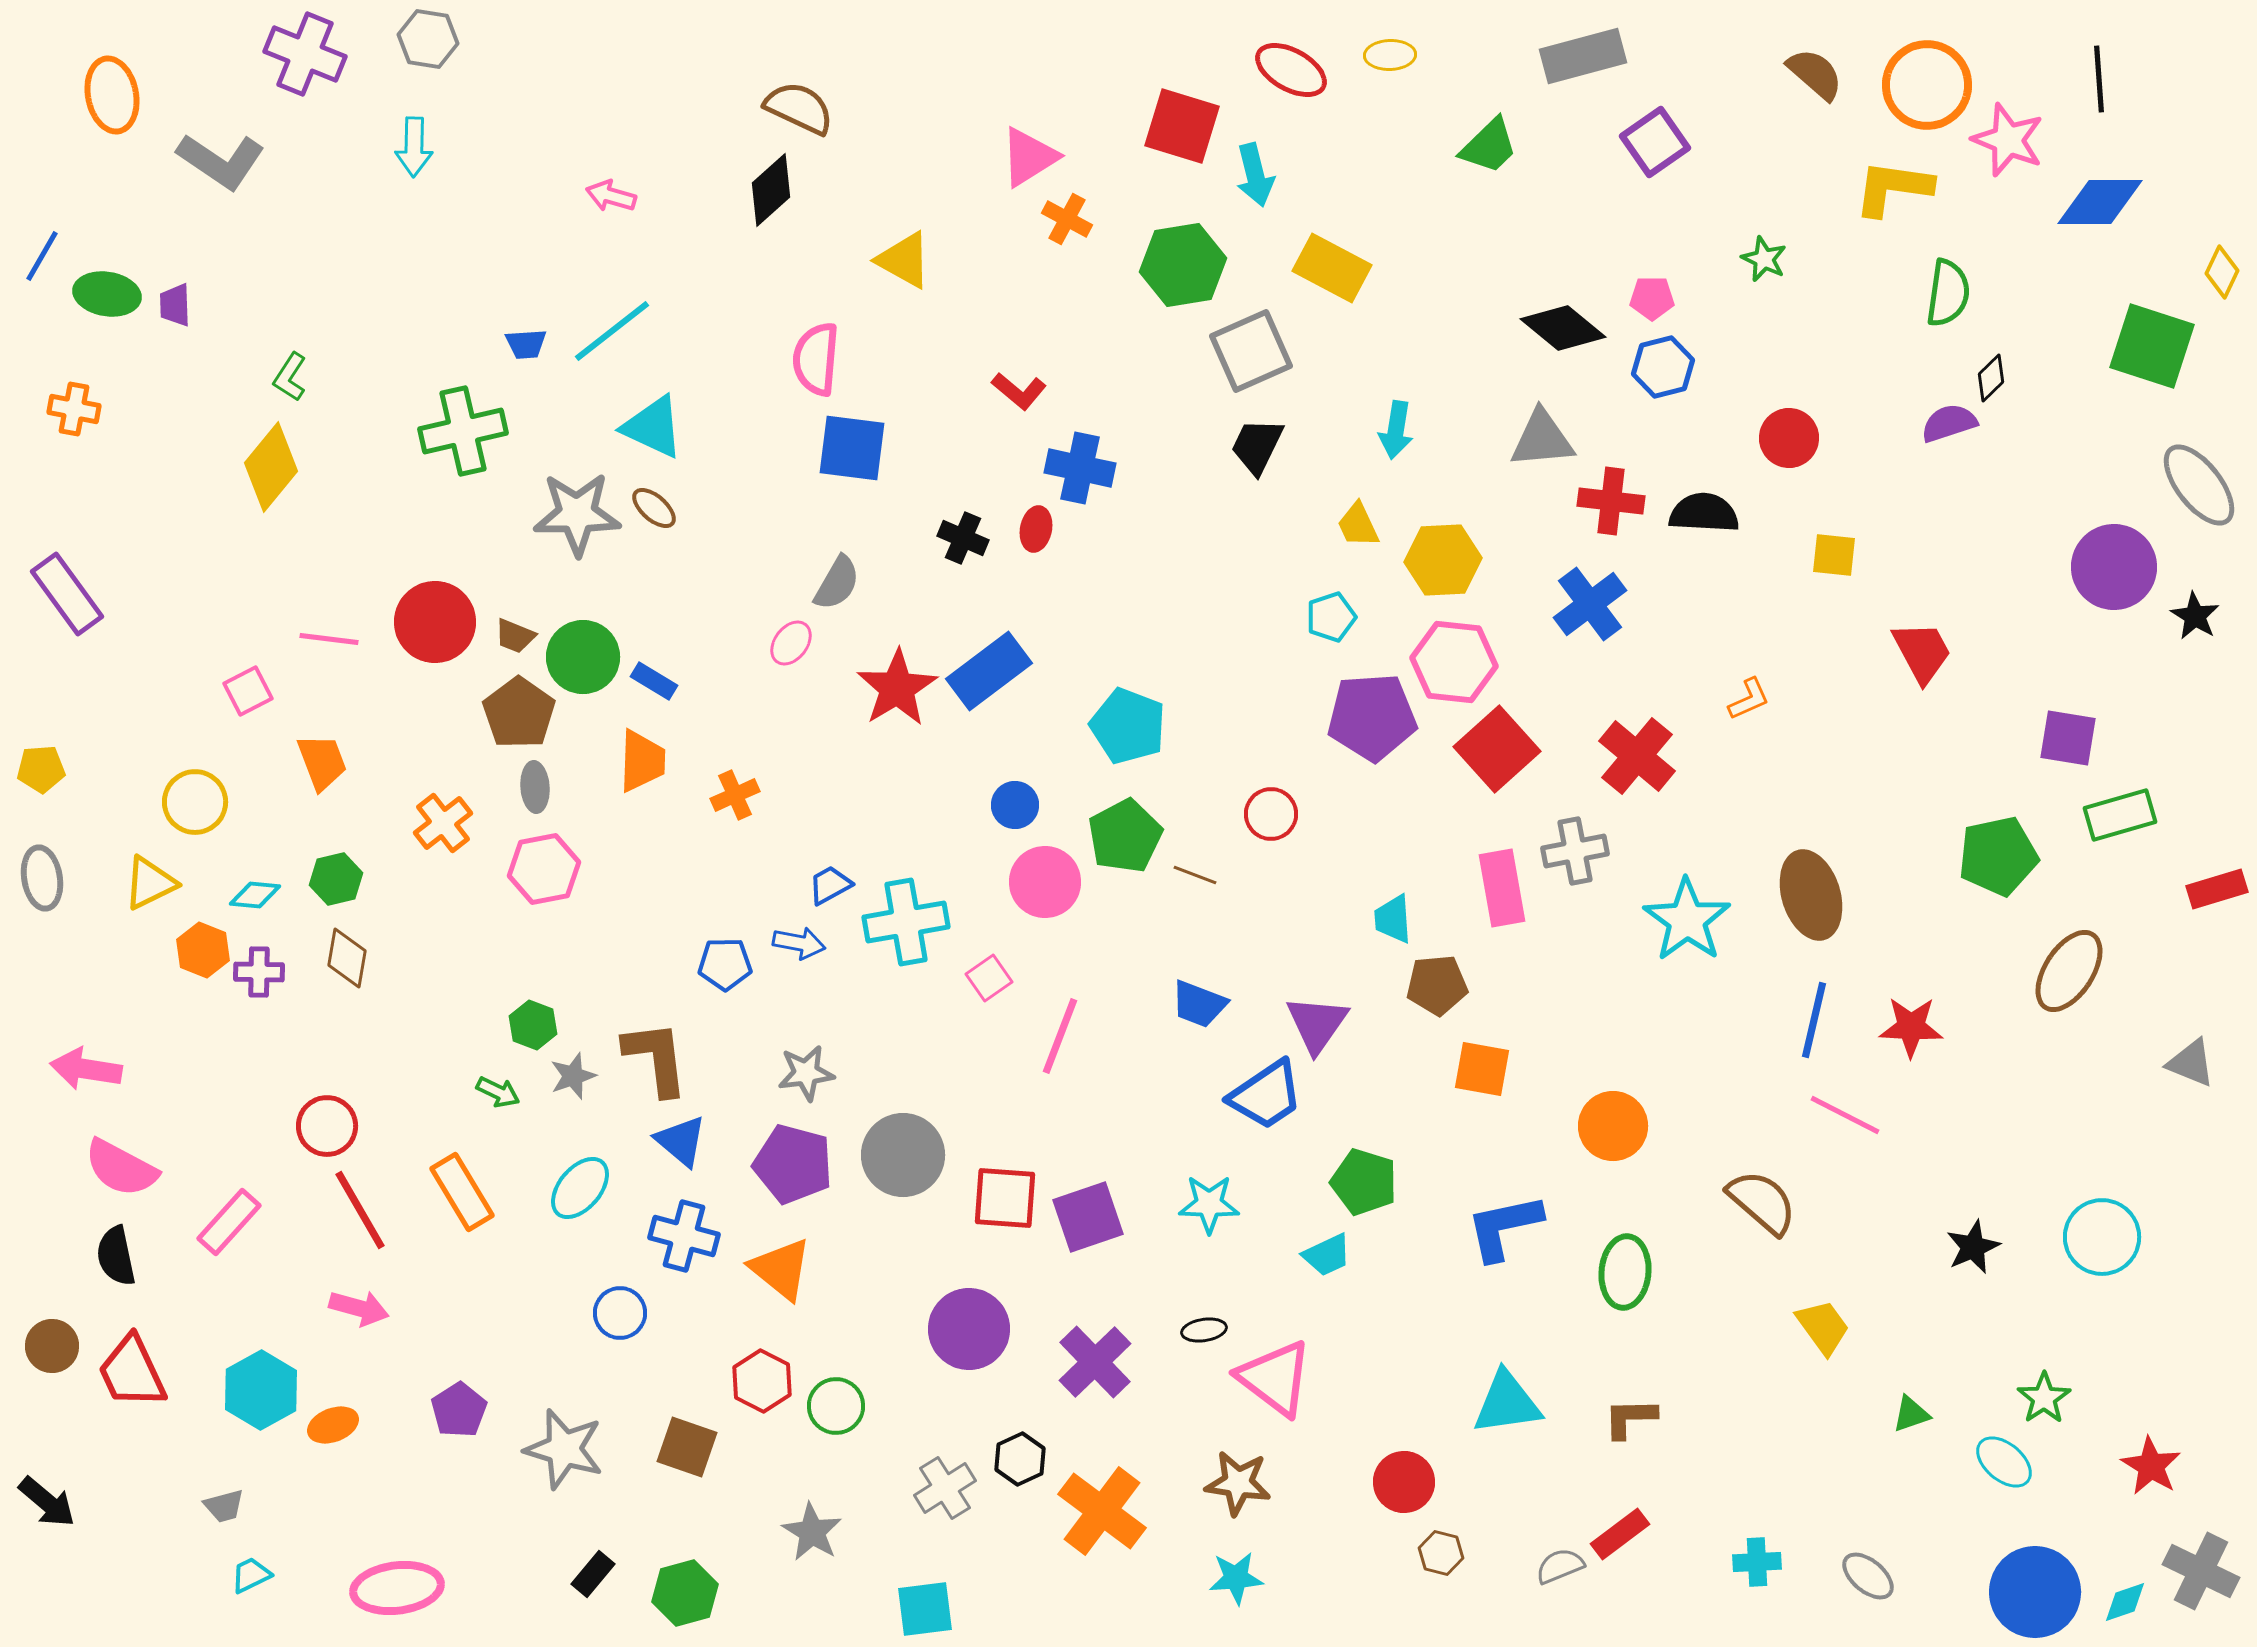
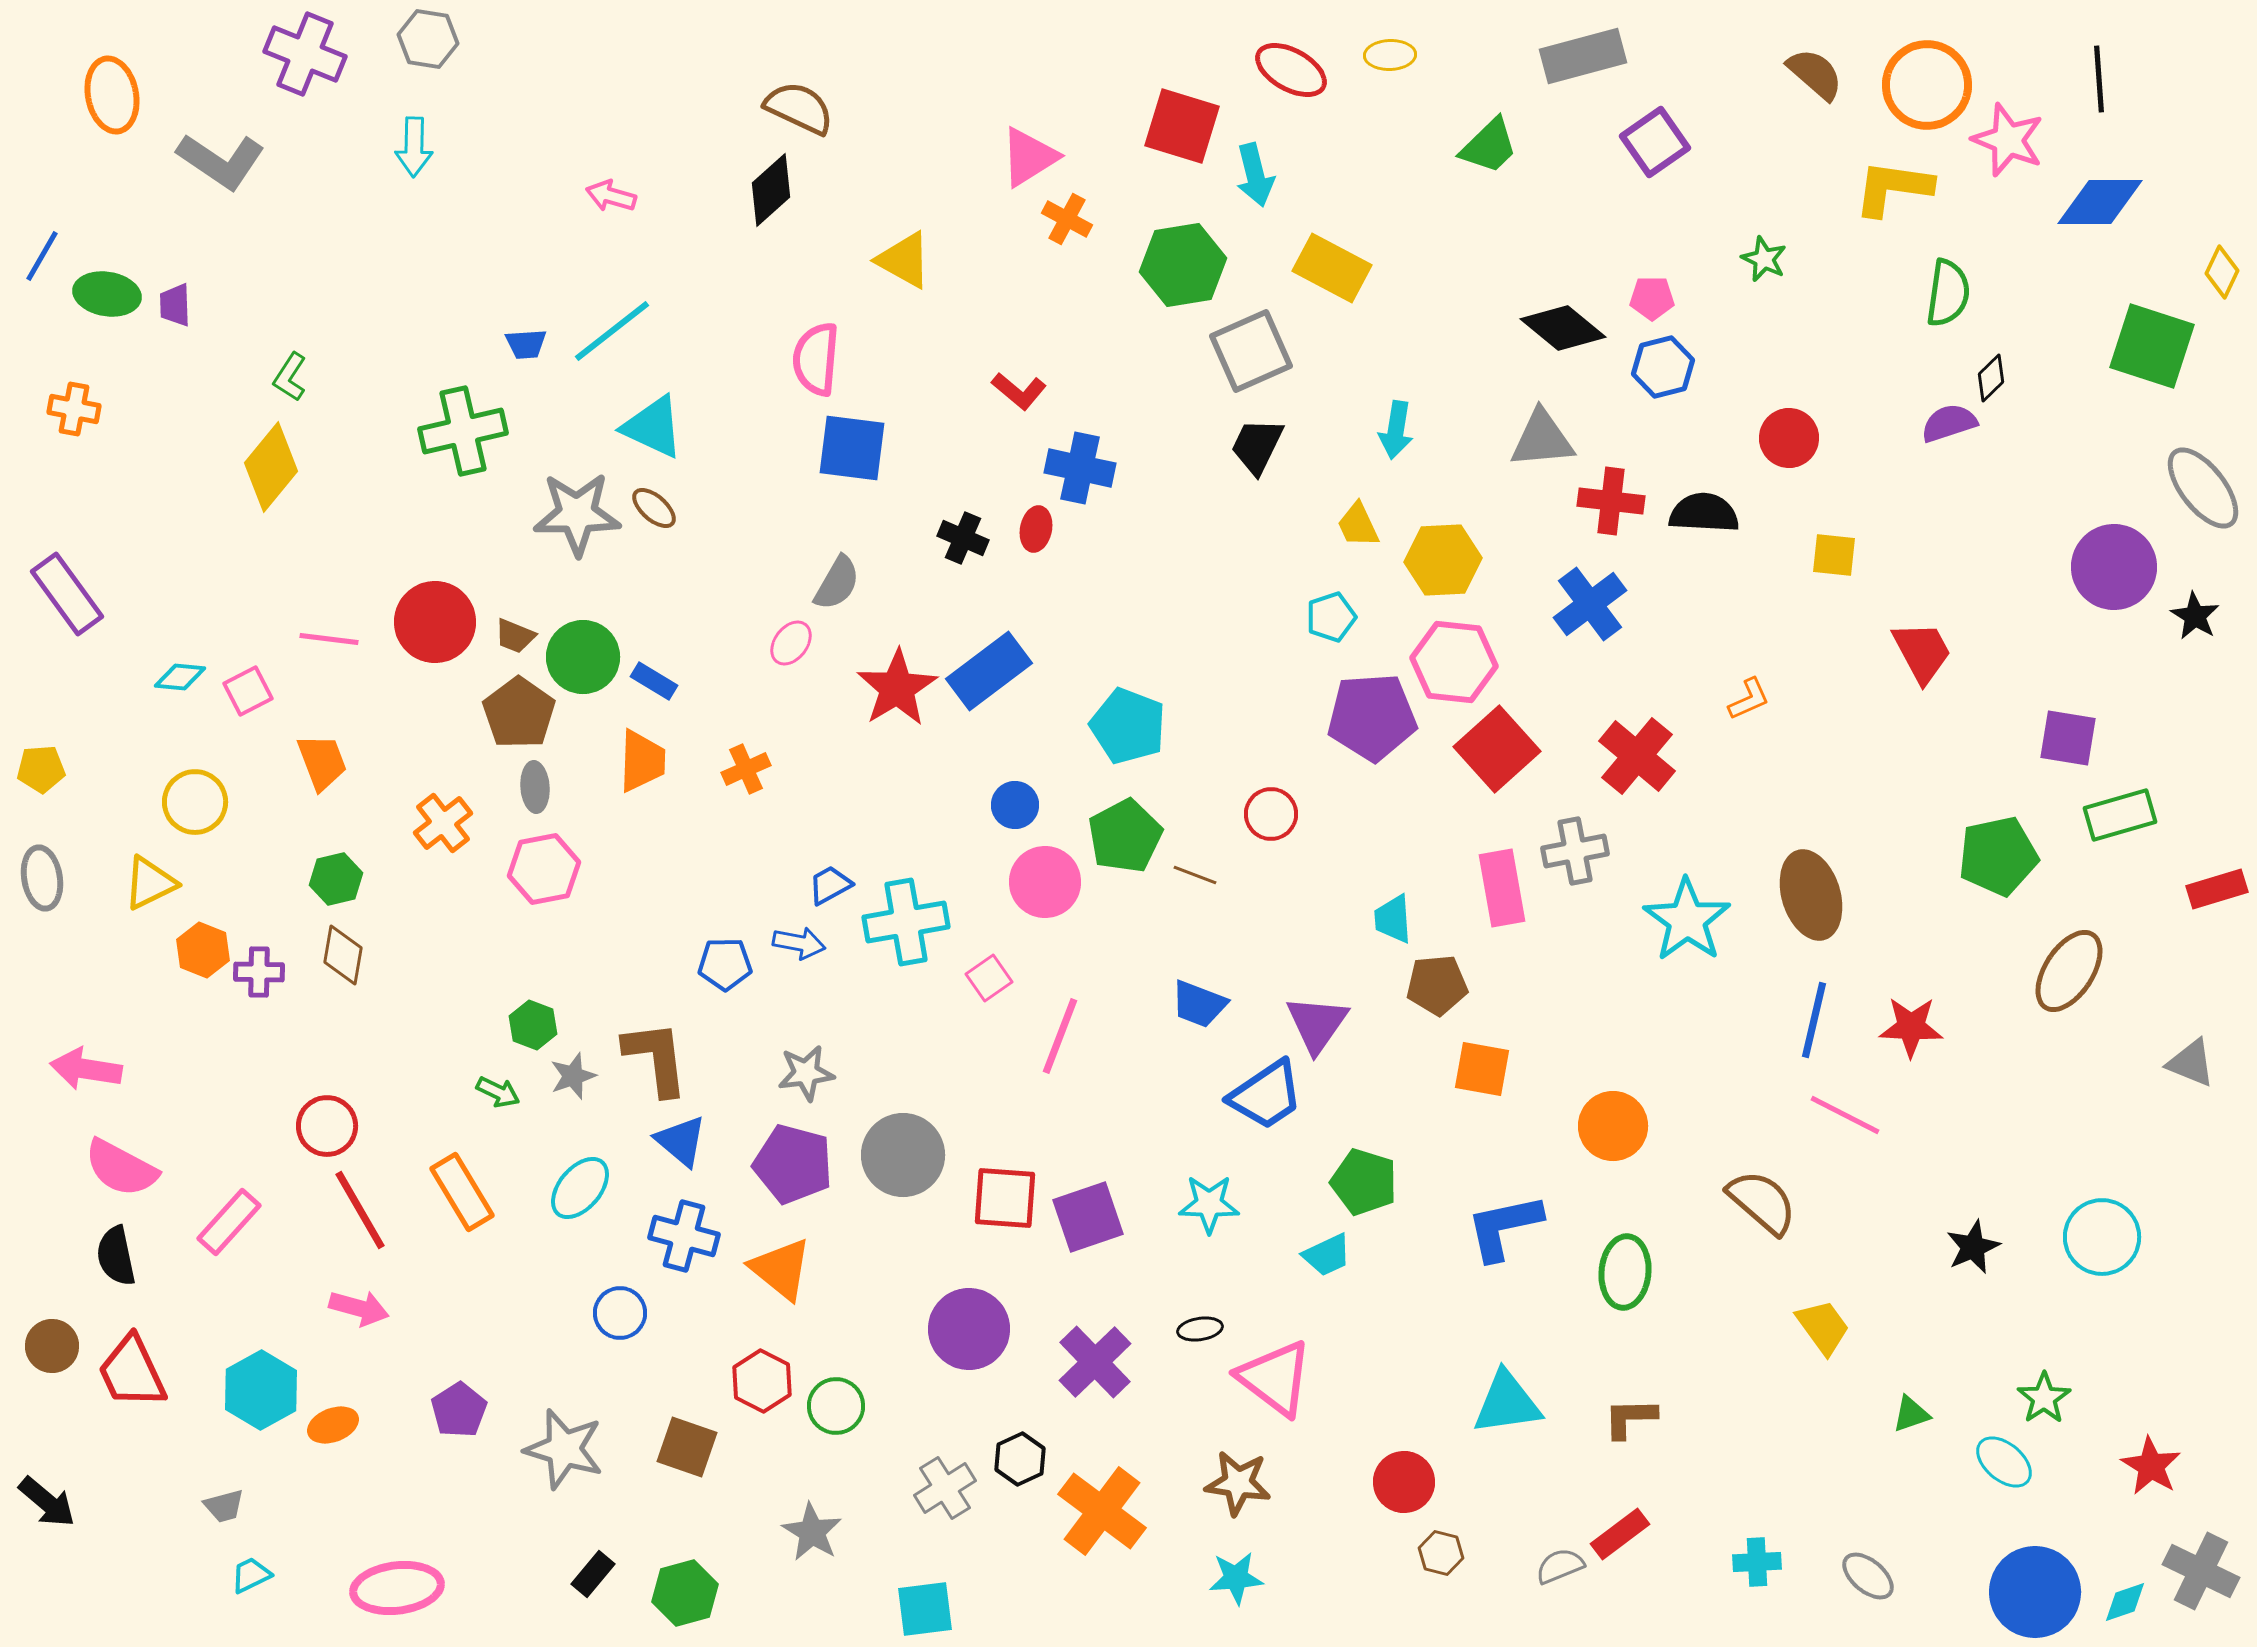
gray ellipse at (2199, 485): moved 4 px right, 3 px down
orange cross at (735, 795): moved 11 px right, 26 px up
cyan diamond at (255, 895): moved 75 px left, 218 px up
brown diamond at (347, 958): moved 4 px left, 3 px up
black ellipse at (1204, 1330): moved 4 px left, 1 px up
